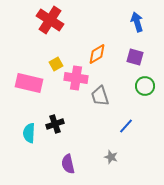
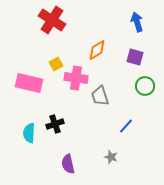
red cross: moved 2 px right
orange diamond: moved 4 px up
